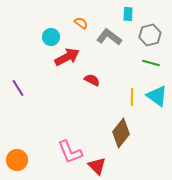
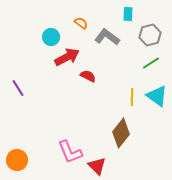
gray L-shape: moved 2 px left
green line: rotated 48 degrees counterclockwise
red semicircle: moved 4 px left, 4 px up
